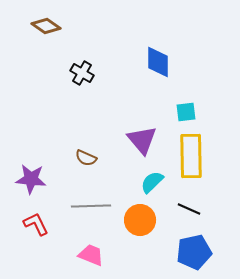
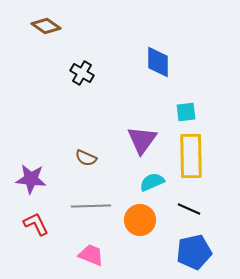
purple triangle: rotated 16 degrees clockwise
cyan semicircle: rotated 20 degrees clockwise
